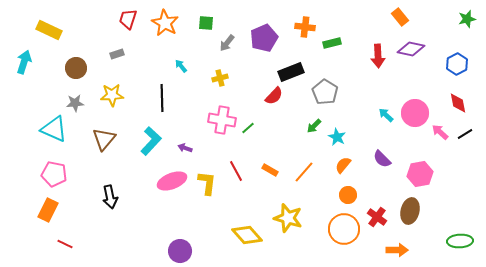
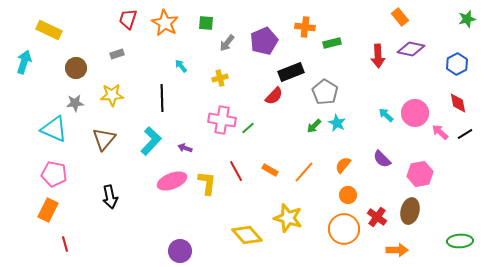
purple pentagon at (264, 38): moved 3 px down
cyan star at (337, 137): moved 14 px up
red line at (65, 244): rotated 49 degrees clockwise
